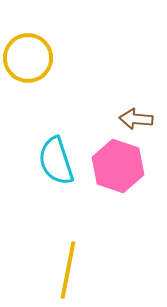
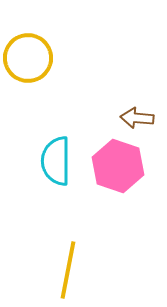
brown arrow: moved 1 px right, 1 px up
cyan semicircle: rotated 18 degrees clockwise
